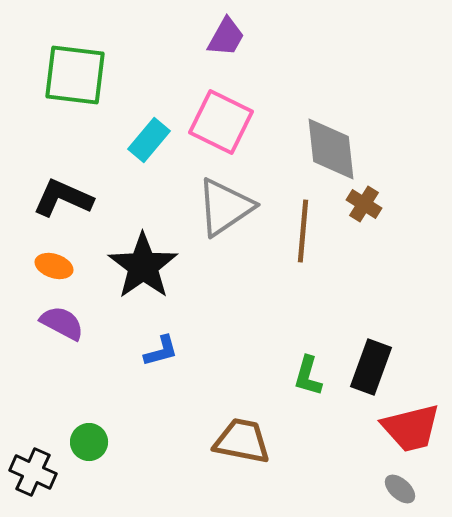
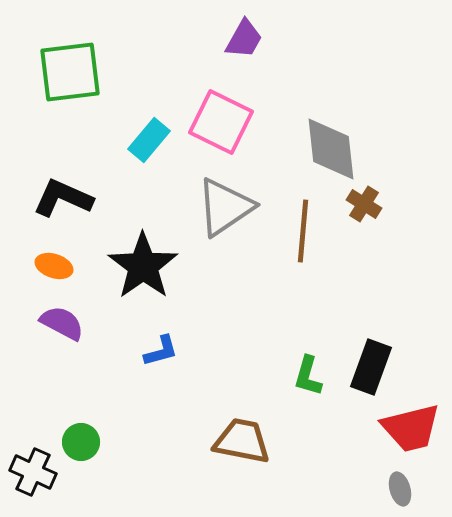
purple trapezoid: moved 18 px right, 2 px down
green square: moved 5 px left, 3 px up; rotated 14 degrees counterclockwise
green circle: moved 8 px left
gray ellipse: rotated 32 degrees clockwise
